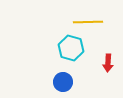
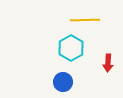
yellow line: moved 3 px left, 2 px up
cyan hexagon: rotated 15 degrees clockwise
